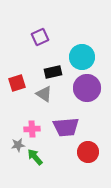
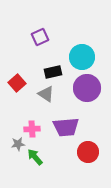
red square: rotated 24 degrees counterclockwise
gray triangle: moved 2 px right
gray star: moved 1 px up
